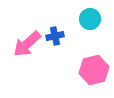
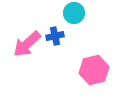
cyan circle: moved 16 px left, 6 px up
